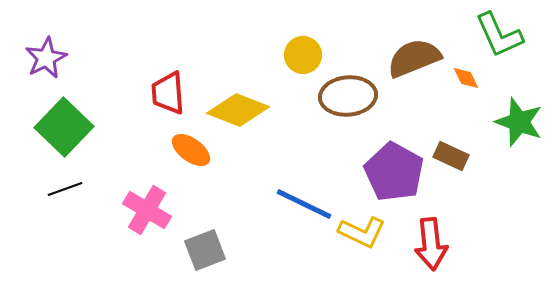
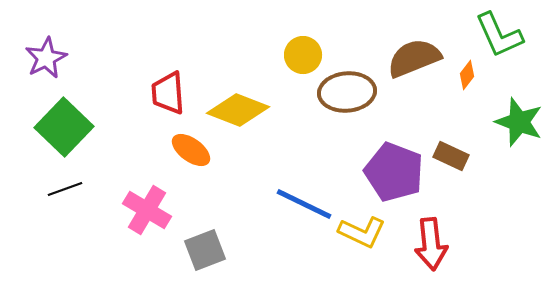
orange diamond: moved 1 px right, 3 px up; rotated 64 degrees clockwise
brown ellipse: moved 1 px left, 4 px up
purple pentagon: rotated 8 degrees counterclockwise
